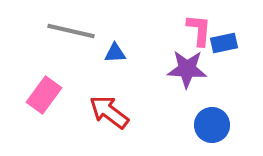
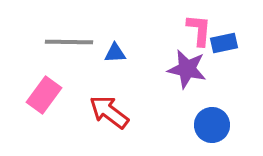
gray line: moved 2 px left, 11 px down; rotated 12 degrees counterclockwise
purple star: rotated 9 degrees clockwise
